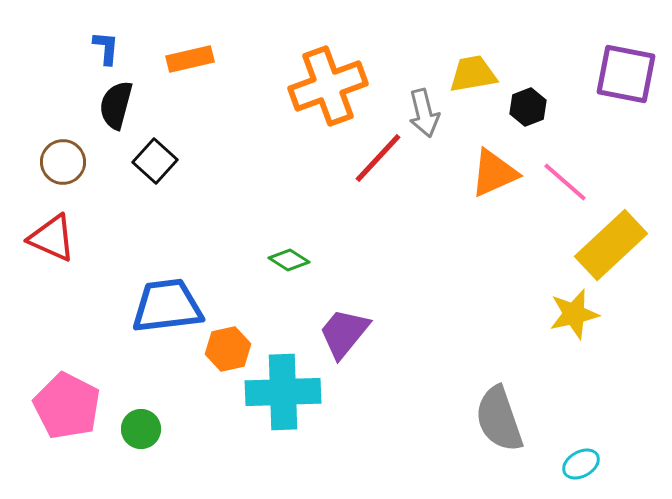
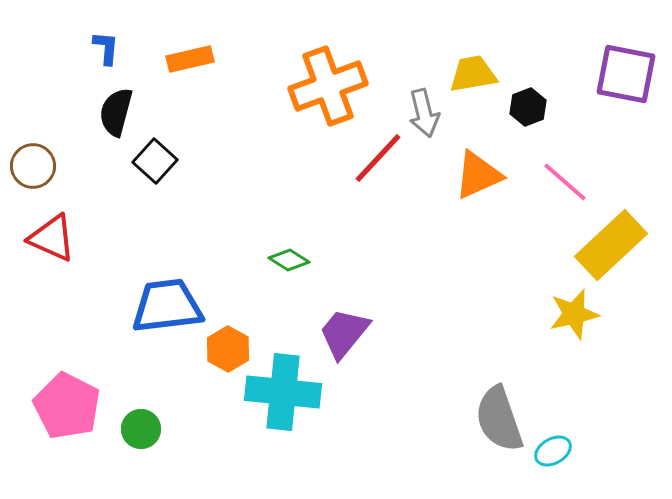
black semicircle: moved 7 px down
brown circle: moved 30 px left, 4 px down
orange triangle: moved 16 px left, 2 px down
orange hexagon: rotated 18 degrees counterclockwise
cyan cross: rotated 8 degrees clockwise
cyan ellipse: moved 28 px left, 13 px up
